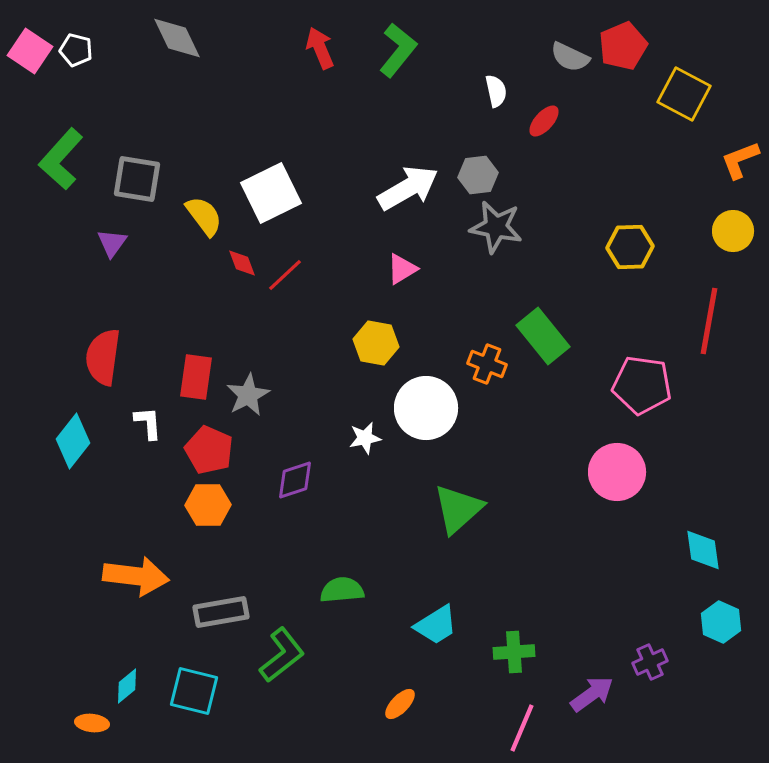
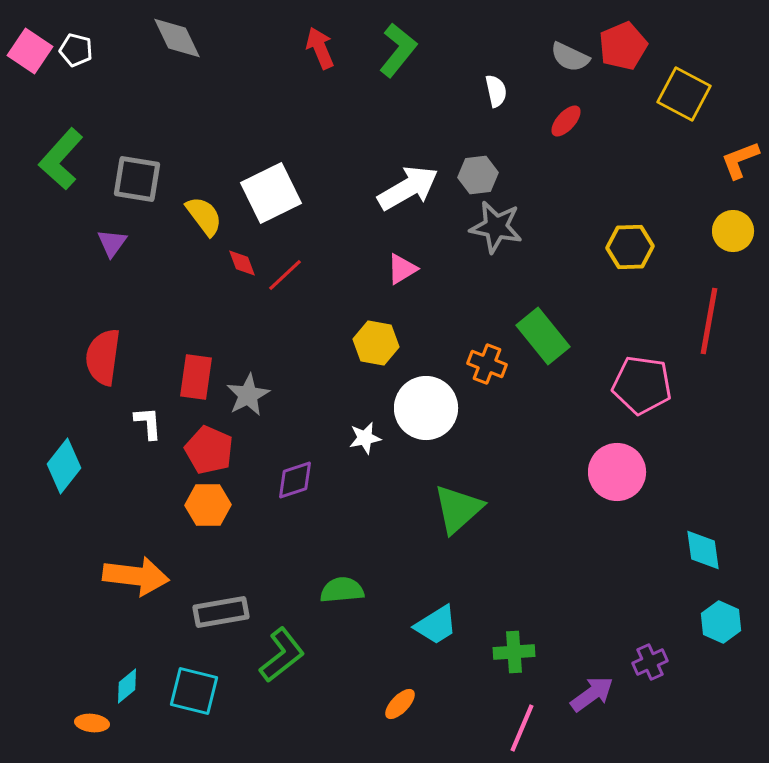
red ellipse at (544, 121): moved 22 px right
cyan diamond at (73, 441): moved 9 px left, 25 px down
